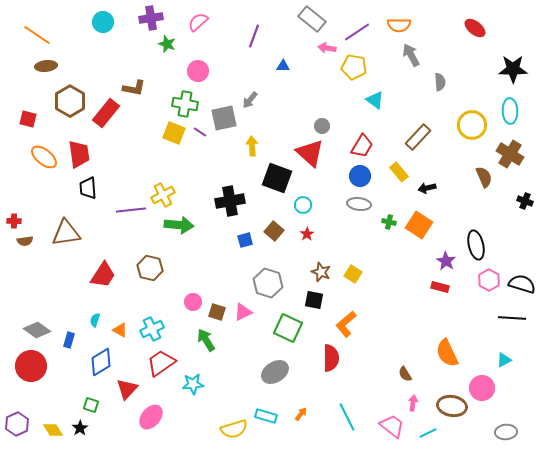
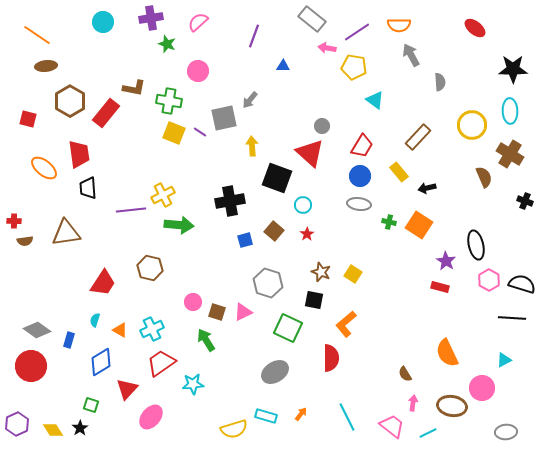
green cross at (185, 104): moved 16 px left, 3 px up
orange ellipse at (44, 157): moved 11 px down
red trapezoid at (103, 275): moved 8 px down
